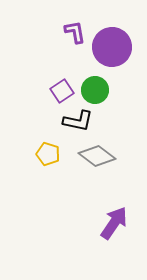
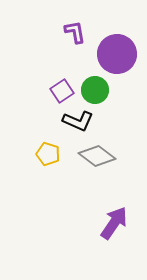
purple circle: moved 5 px right, 7 px down
black L-shape: rotated 12 degrees clockwise
